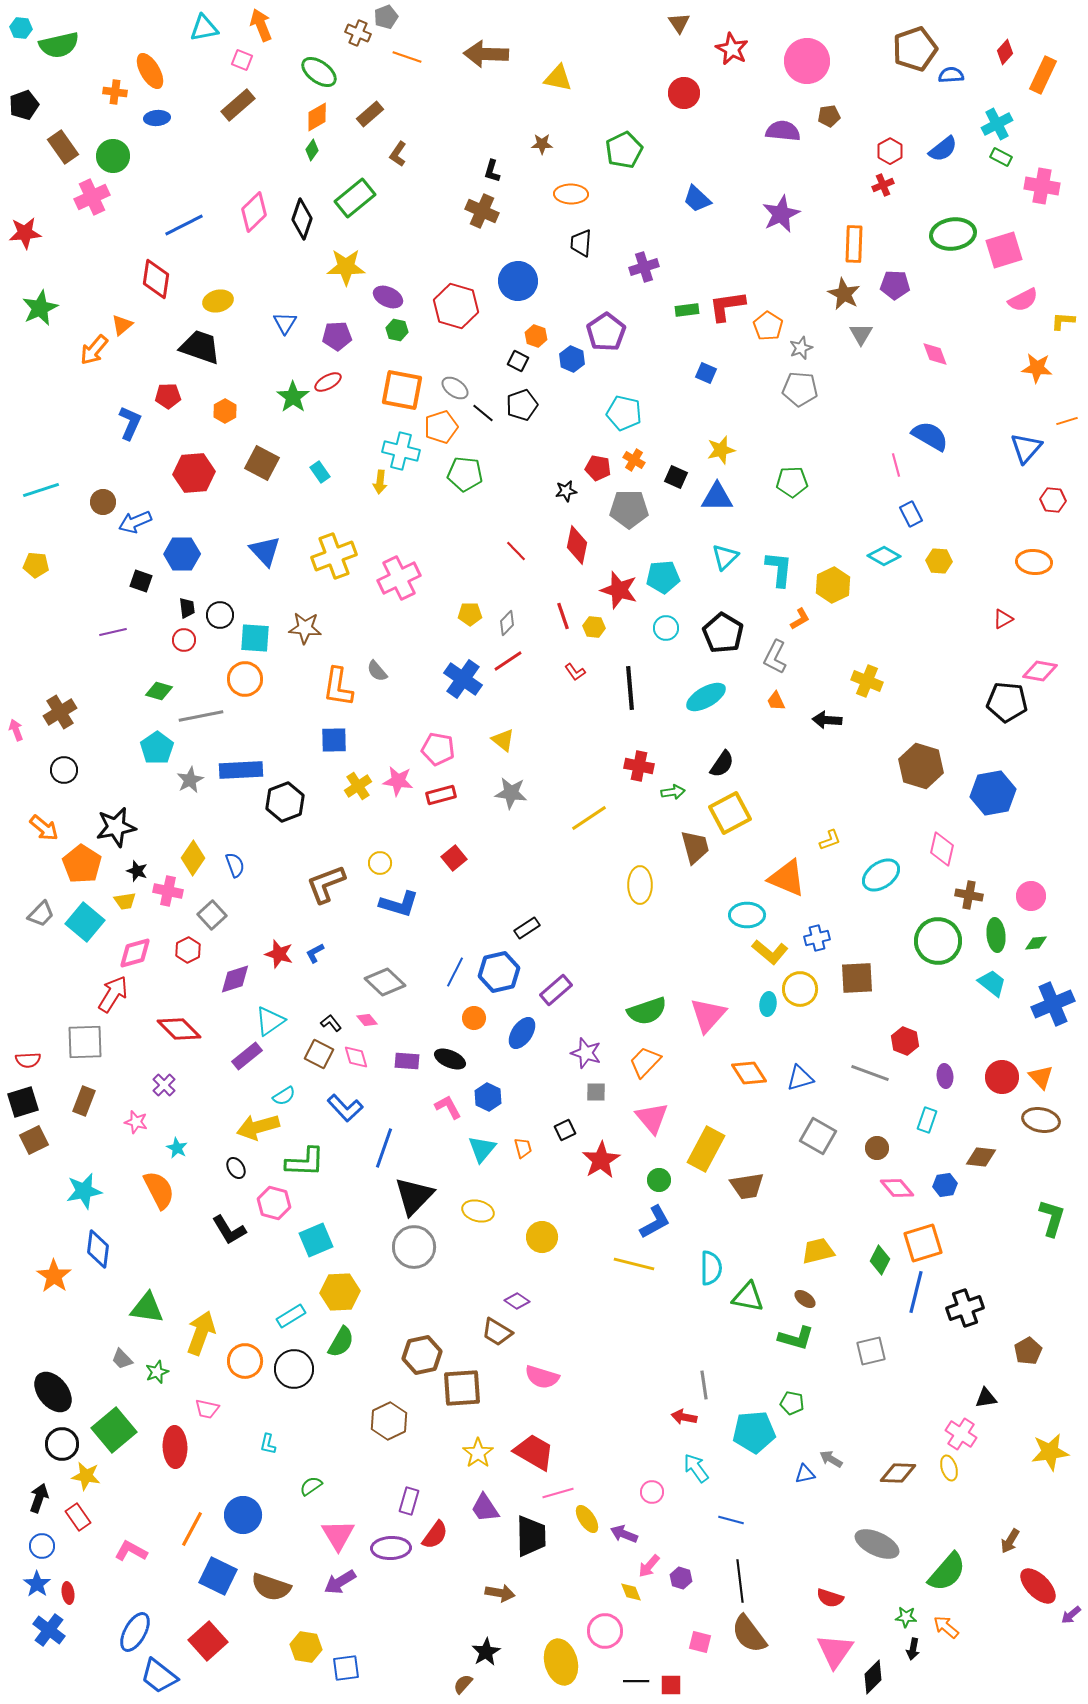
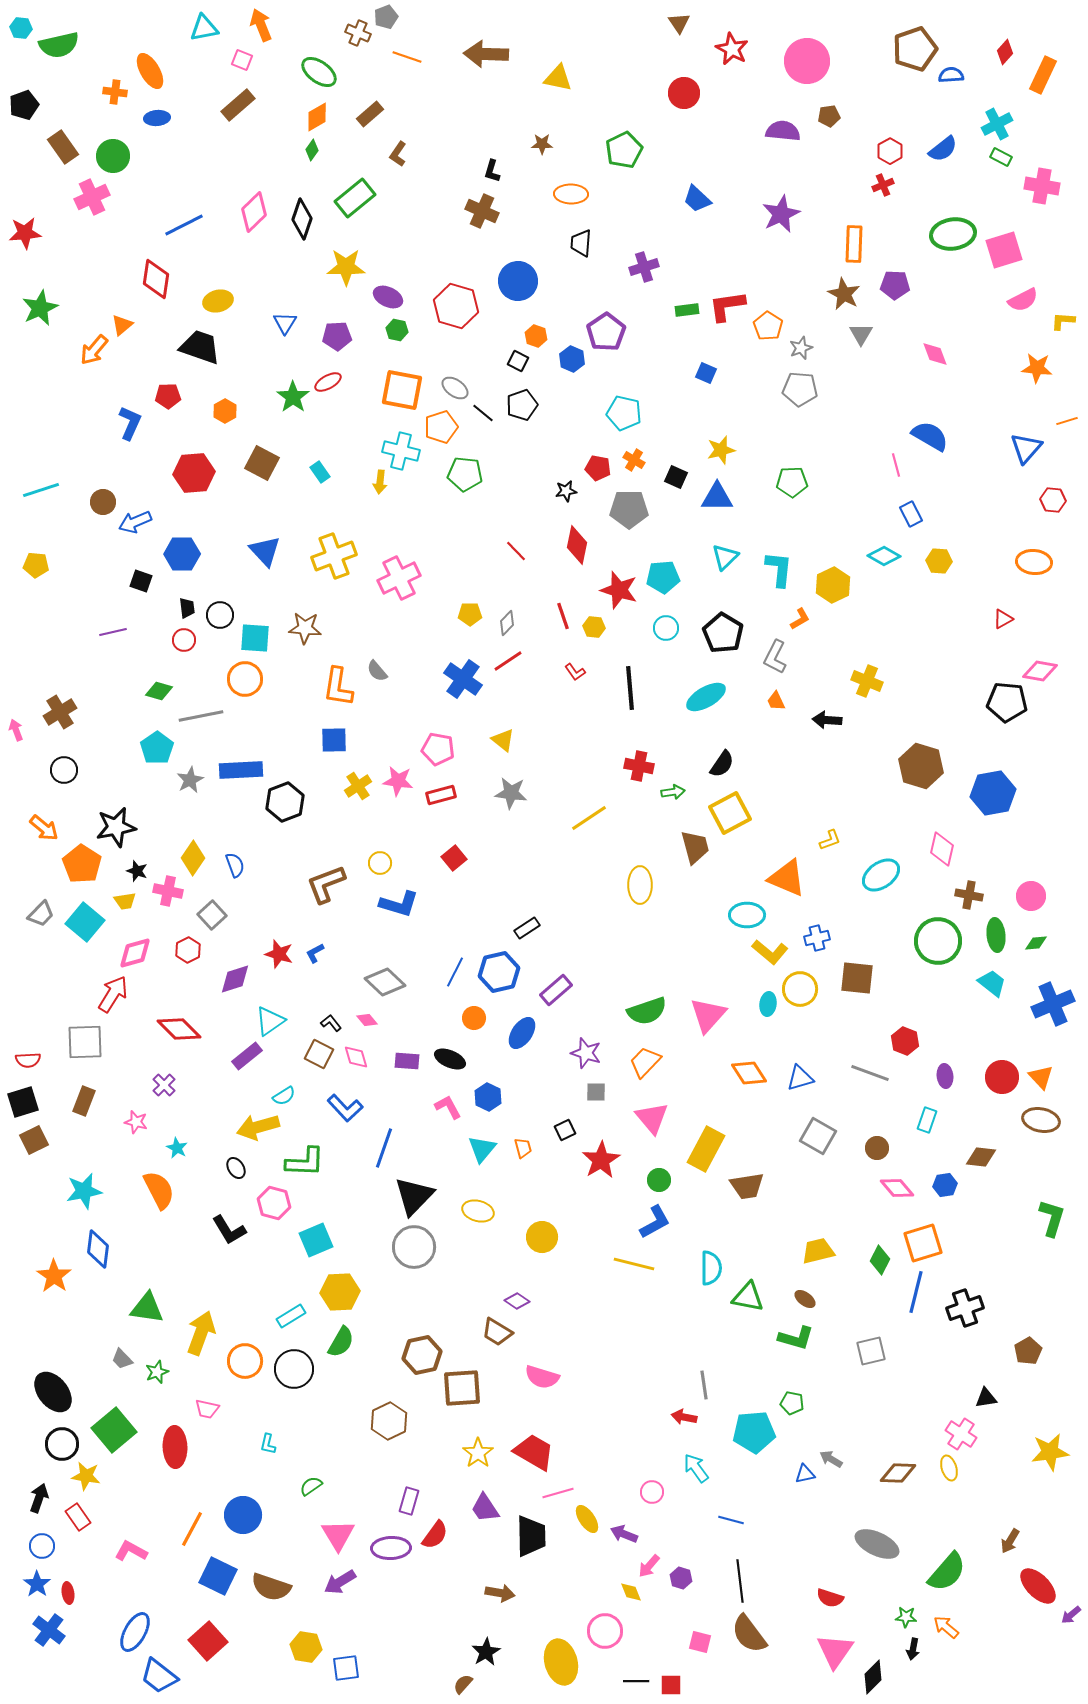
brown square at (857, 978): rotated 9 degrees clockwise
